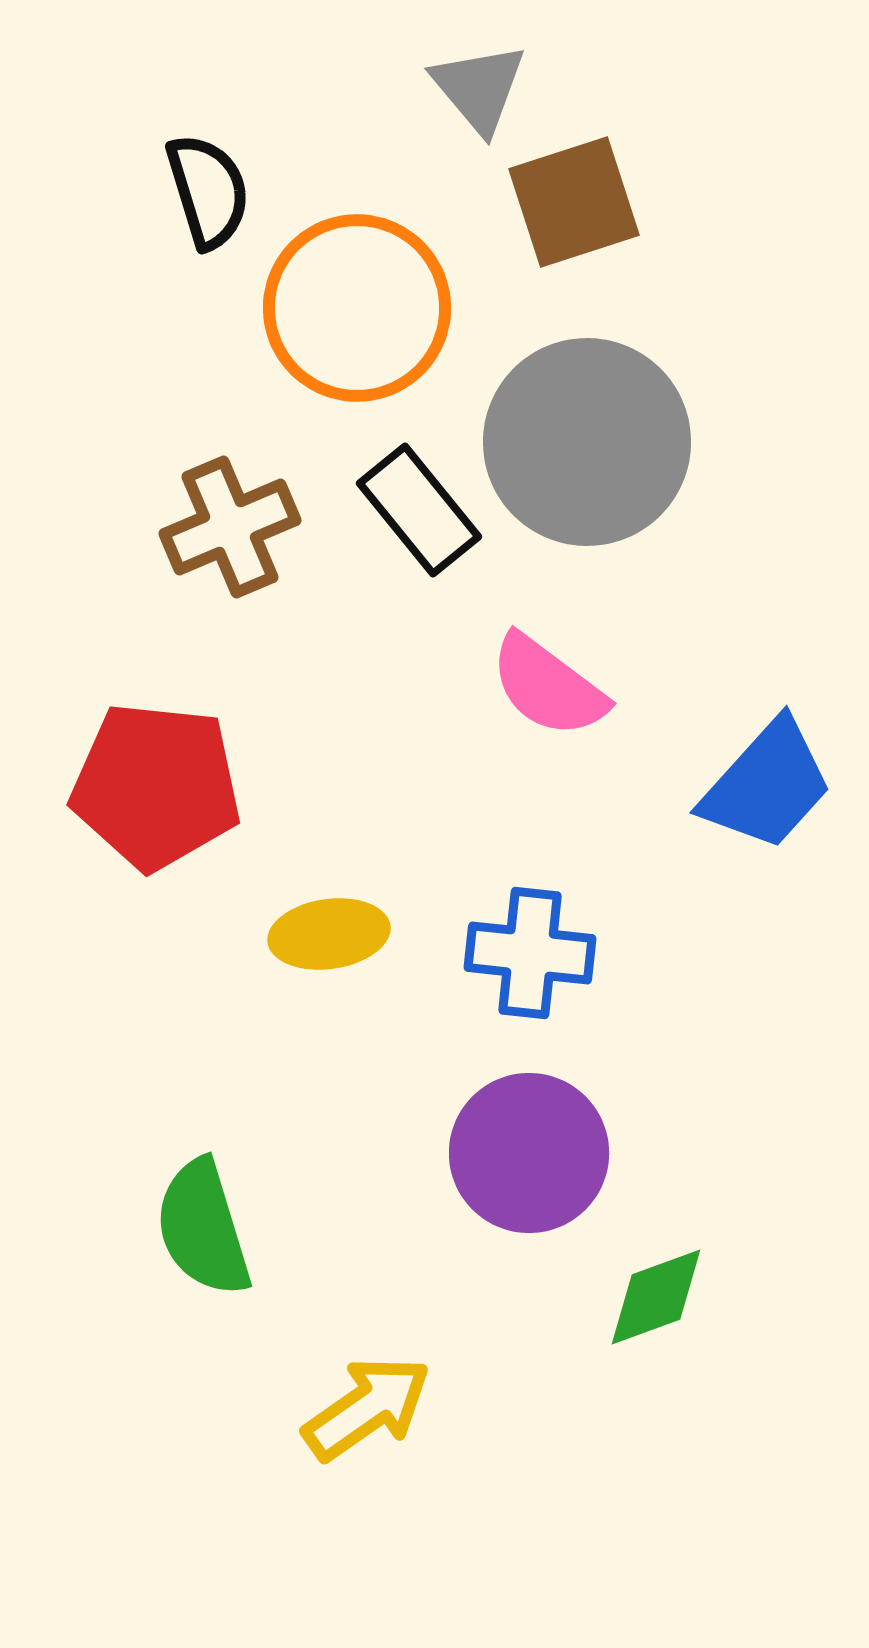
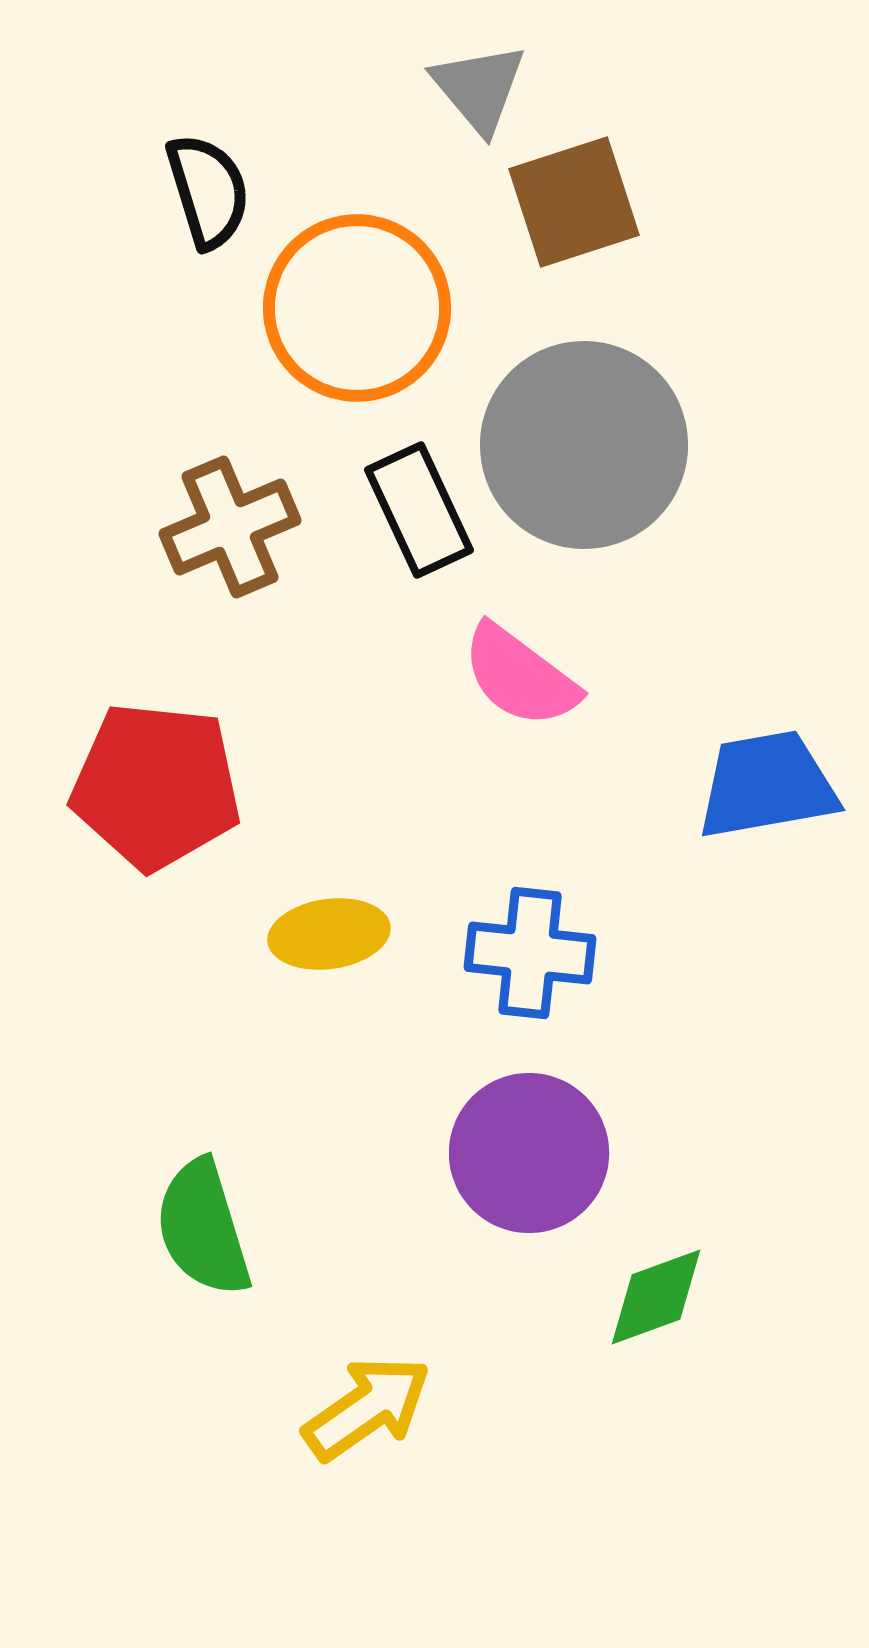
gray circle: moved 3 px left, 3 px down
black rectangle: rotated 14 degrees clockwise
pink semicircle: moved 28 px left, 10 px up
blue trapezoid: rotated 142 degrees counterclockwise
